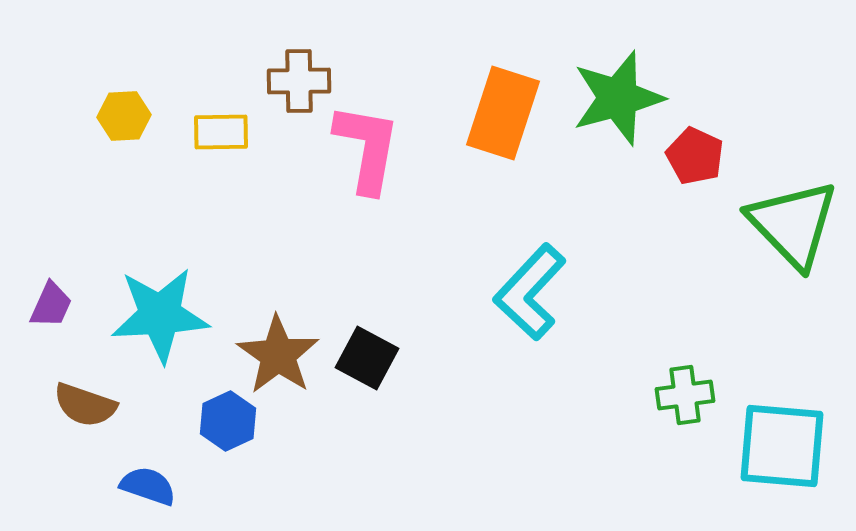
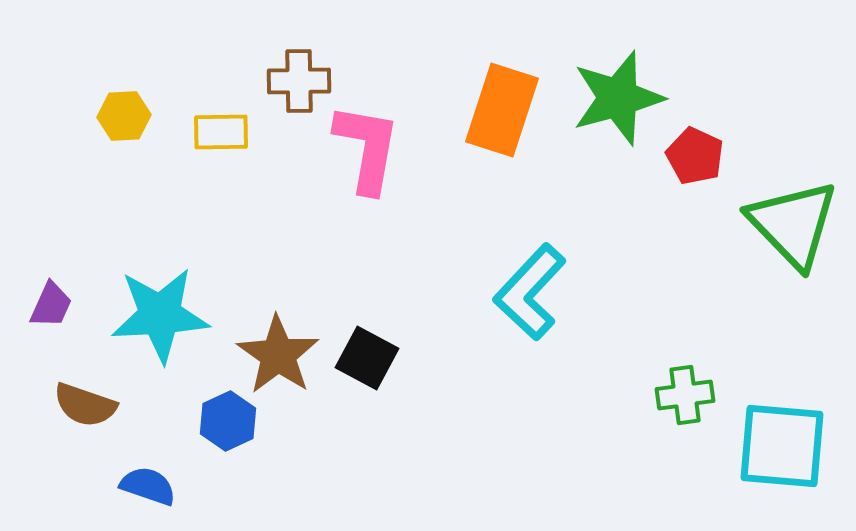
orange rectangle: moved 1 px left, 3 px up
